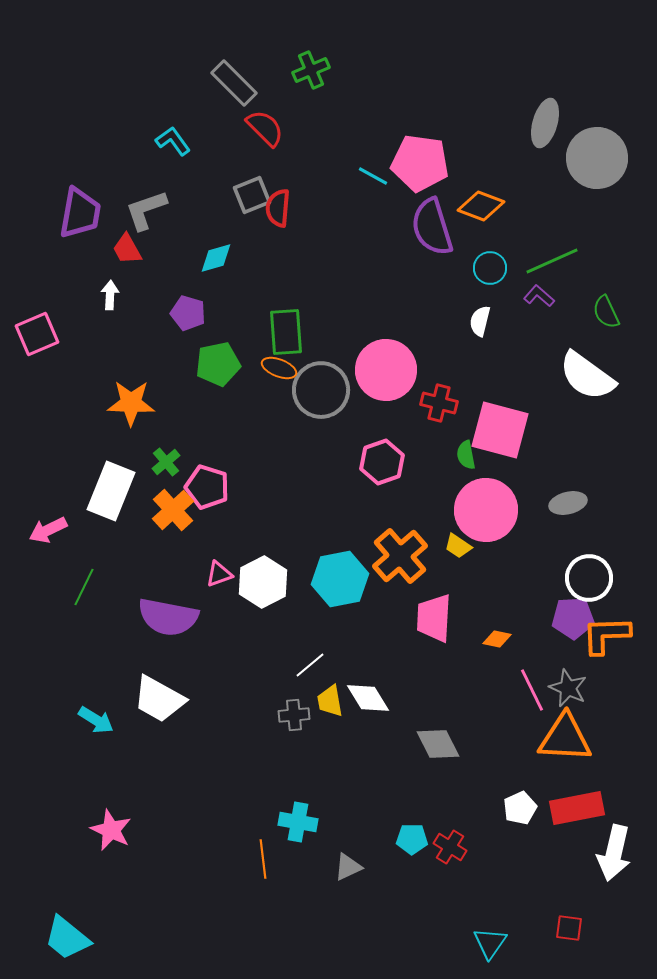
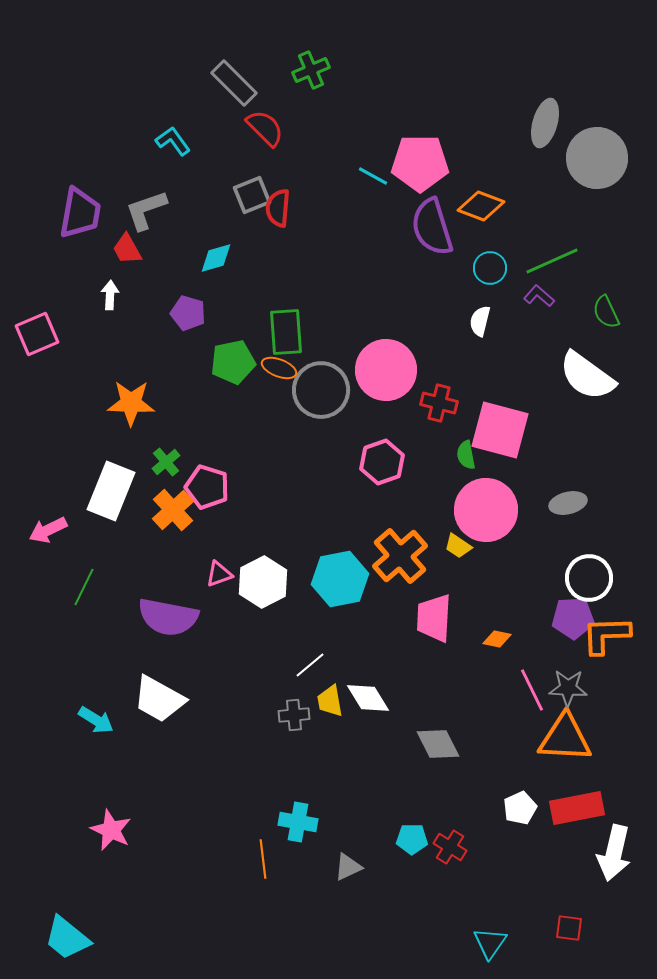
pink pentagon at (420, 163): rotated 8 degrees counterclockwise
green pentagon at (218, 364): moved 15 px right, 2 px up
gray star at (568, 688): rotated 21 degrees counterclockwise
